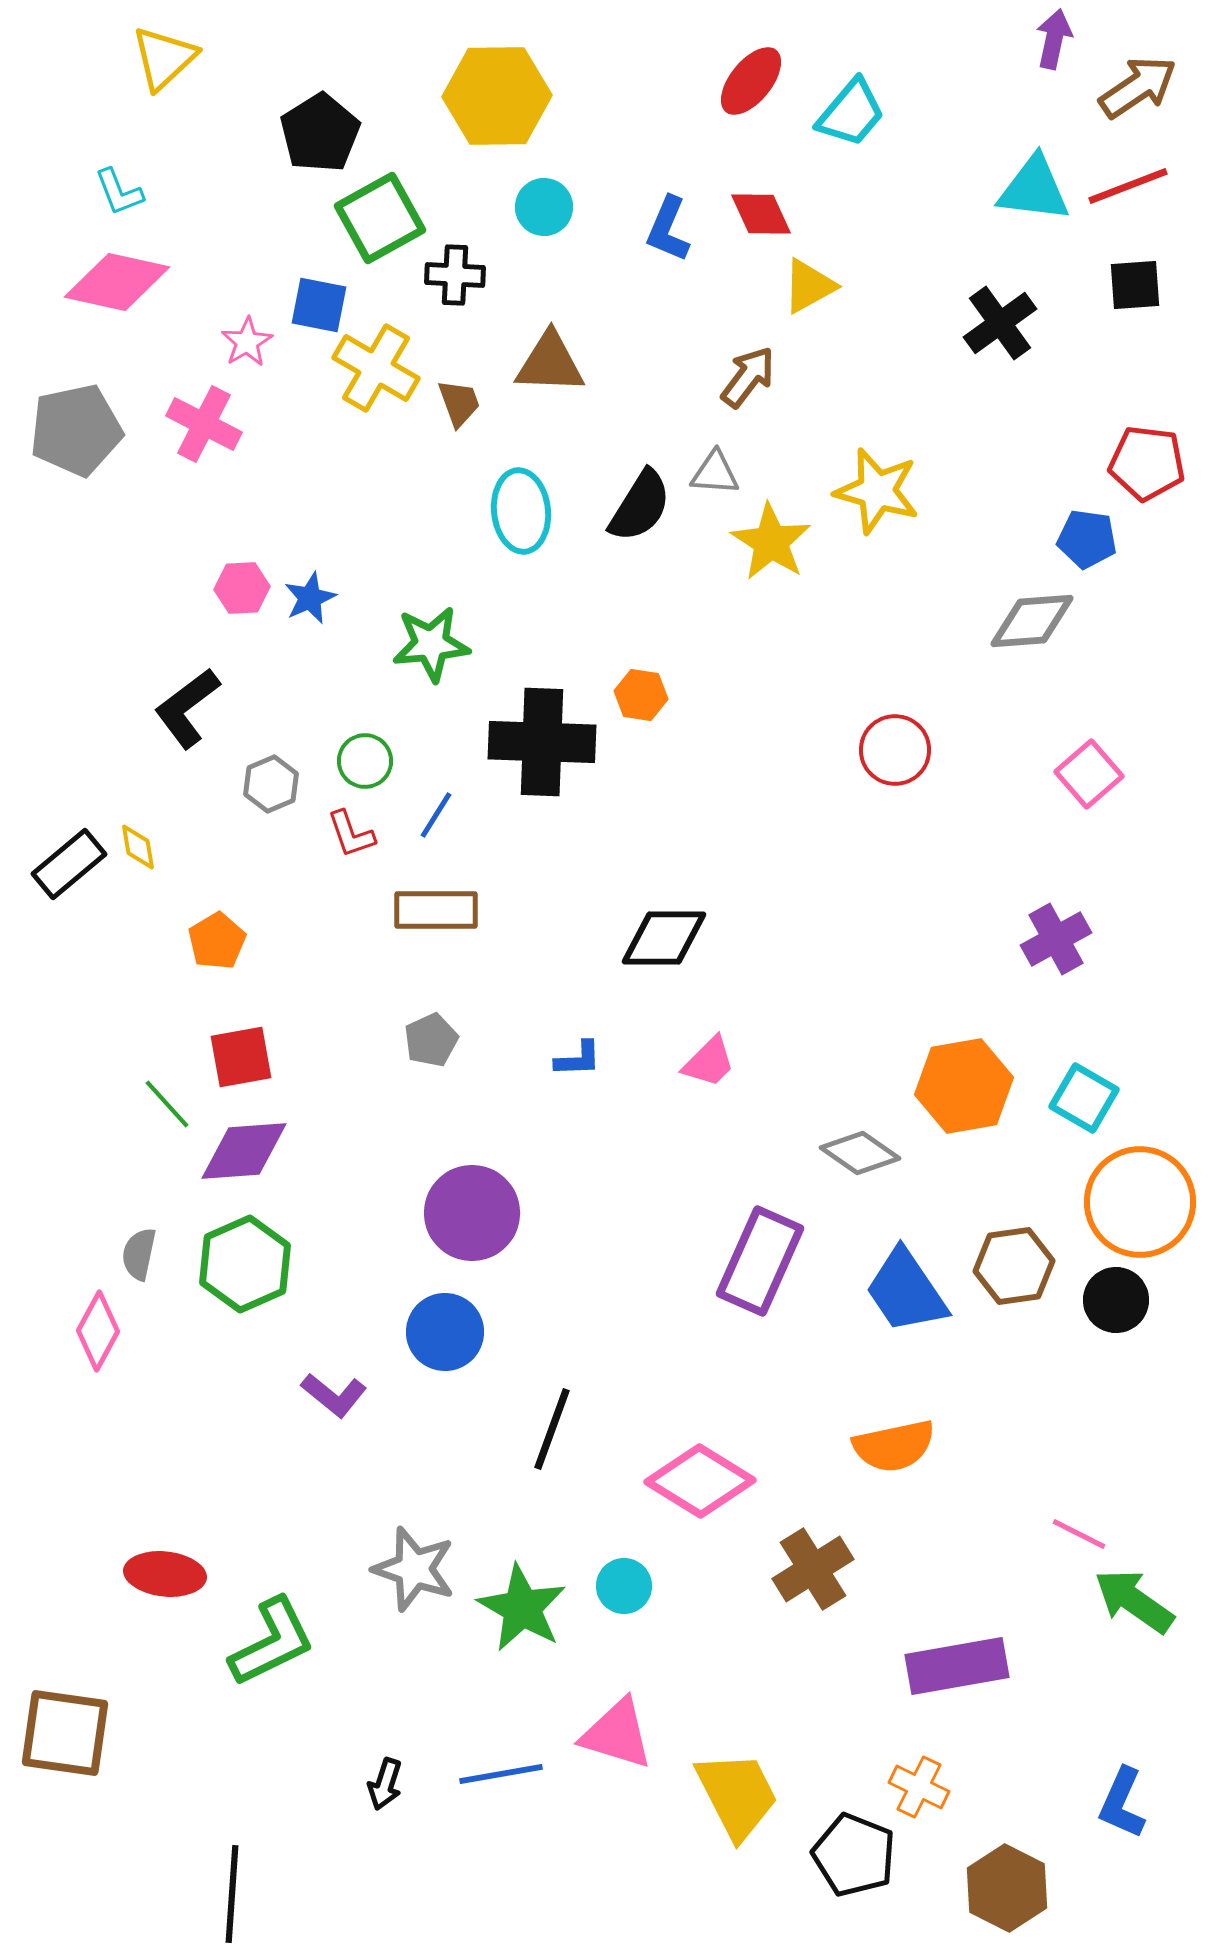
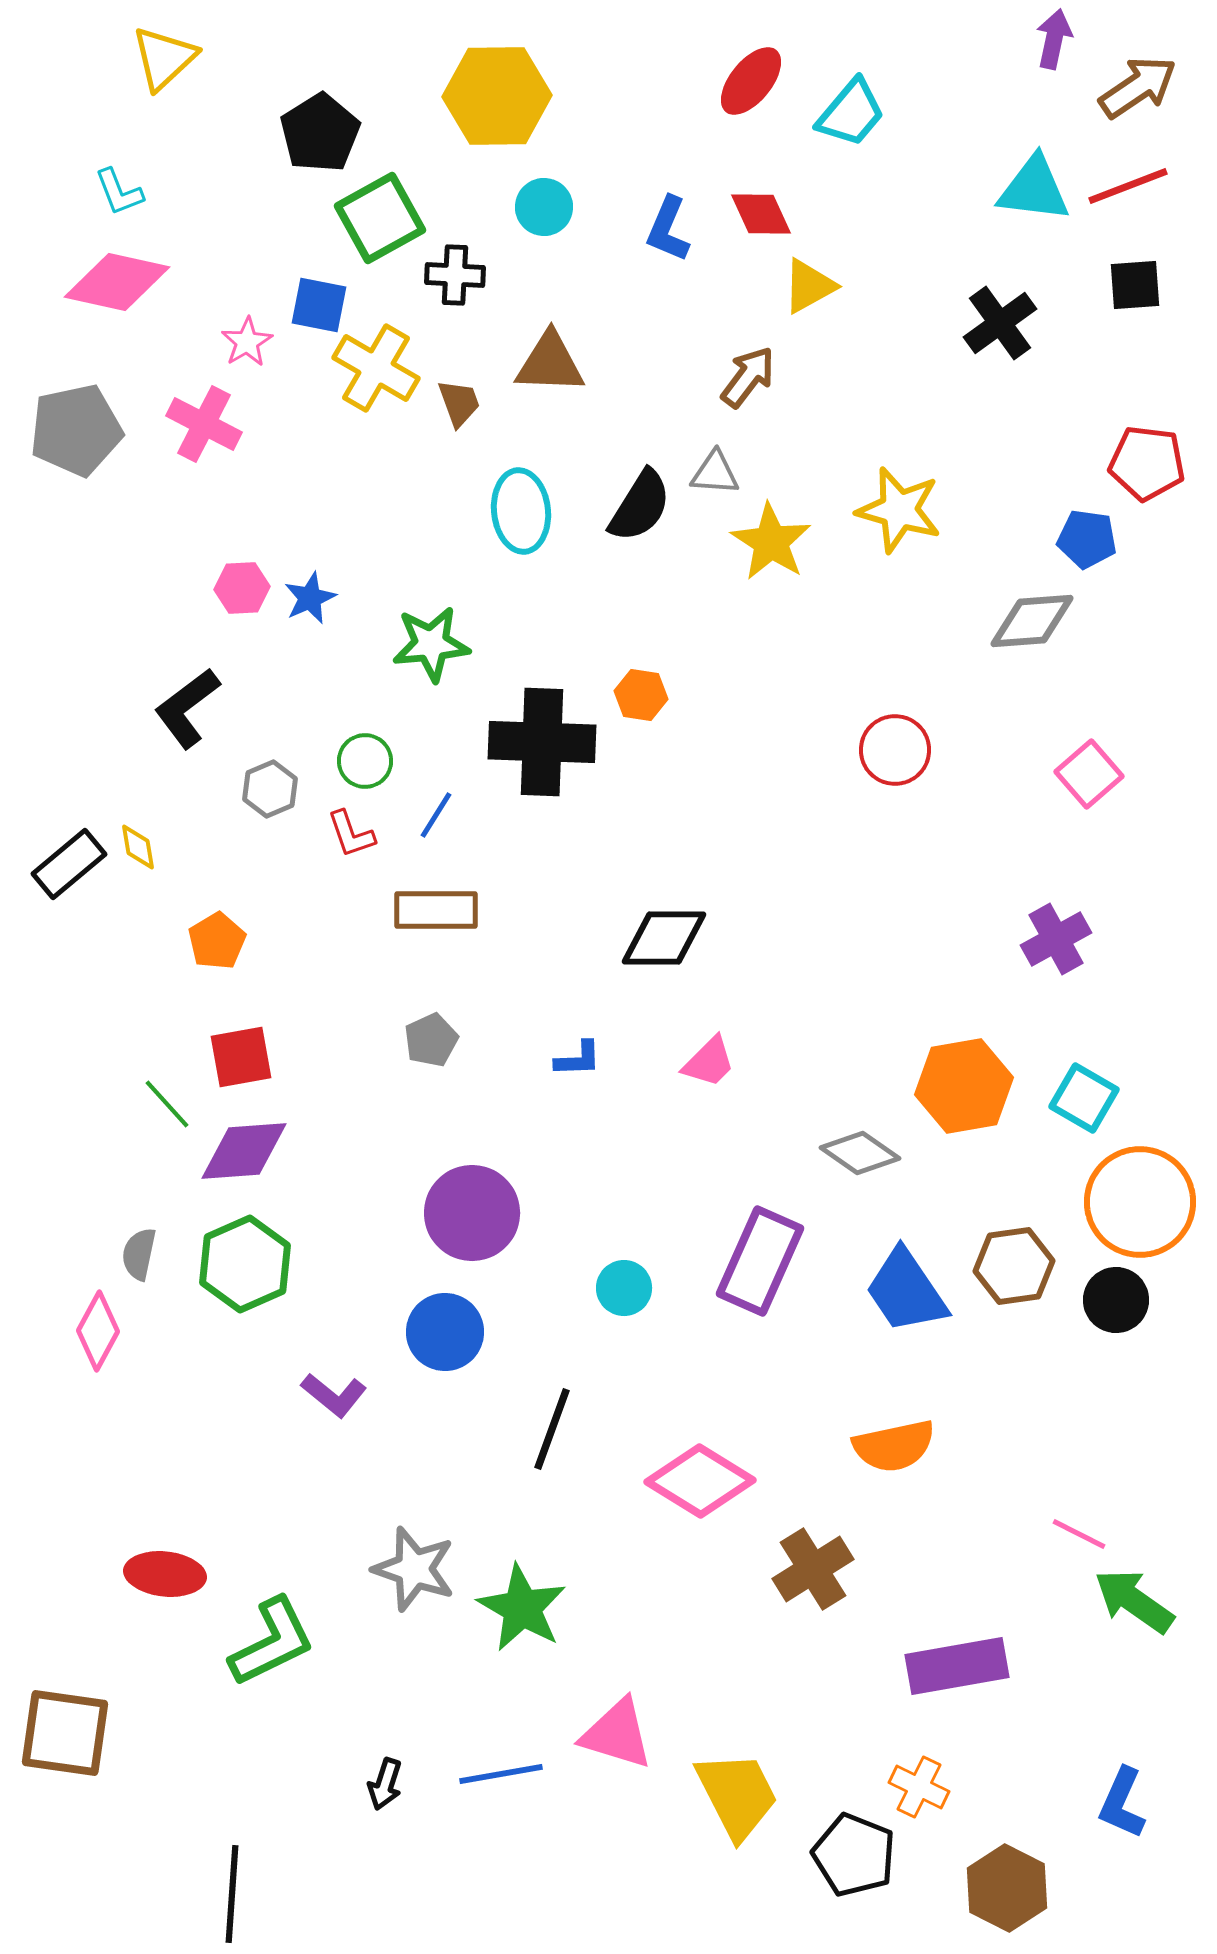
yellow star at (877, 491): moved 22 px right, 19 px down
gray hexagon at (271, 784): moved 1 px left, 5 px down
cyan circle at (624, 1586): moved 298 px up
